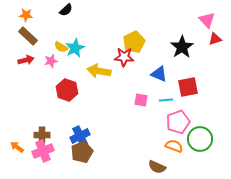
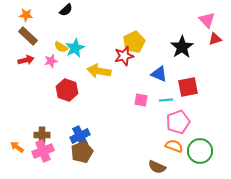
red star: moved 1 px up; rotated 18 degrees counterclockwise
green circle: moved 12 px down
